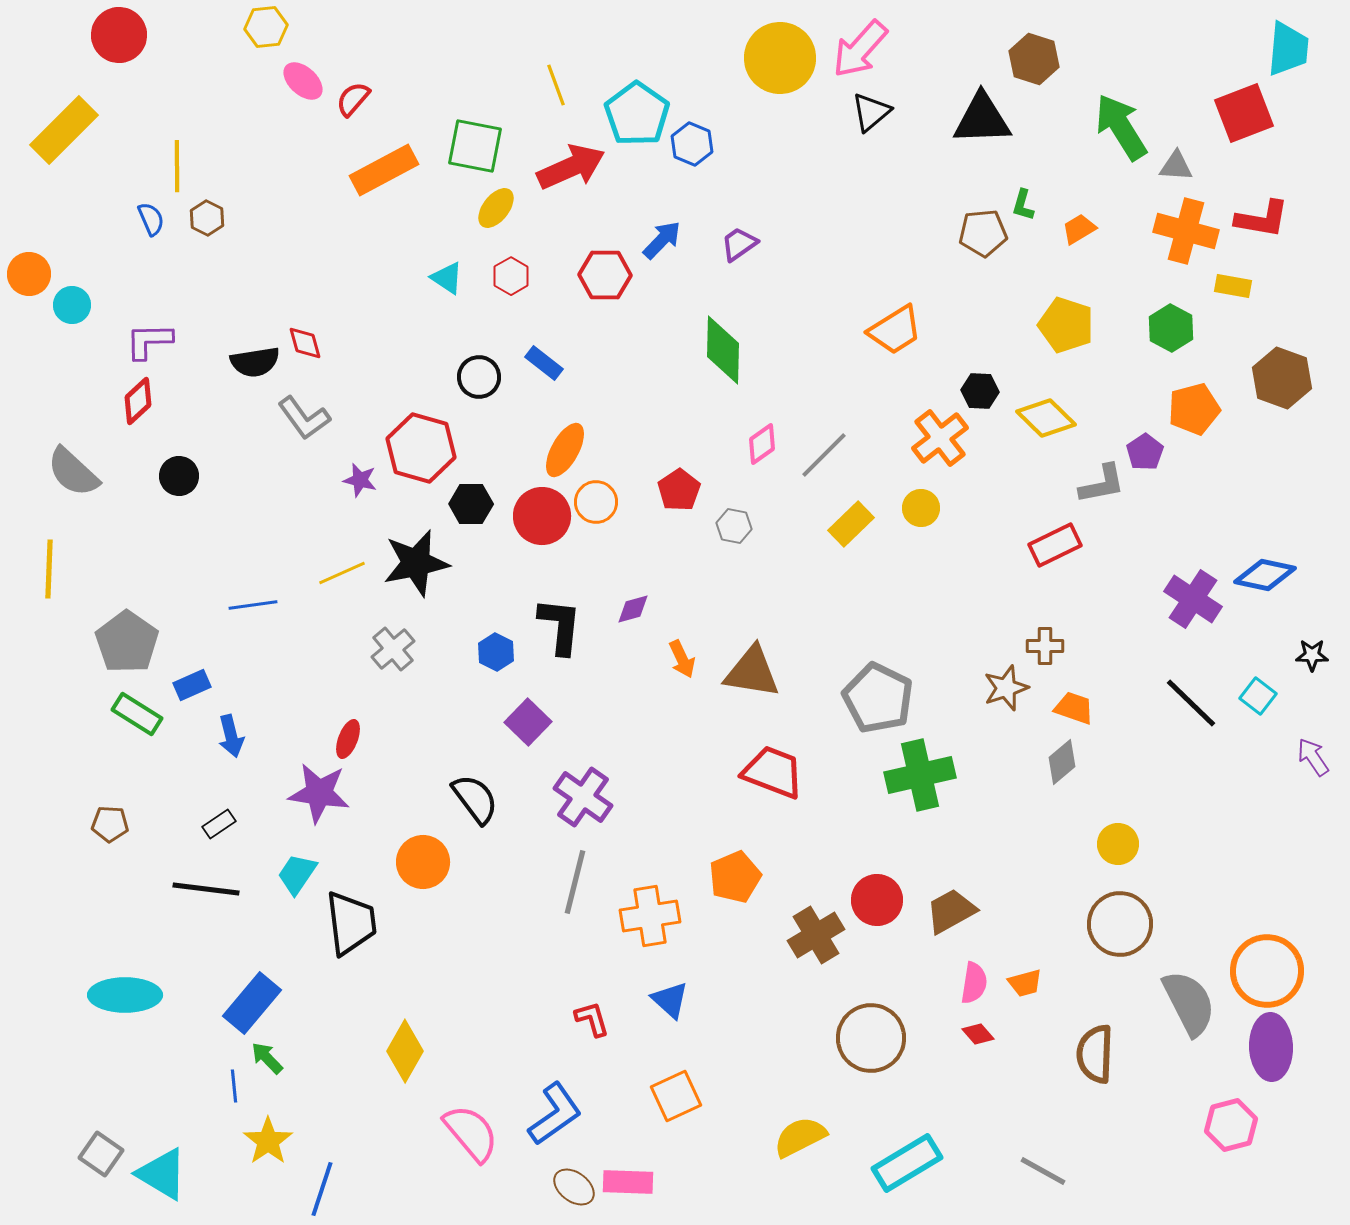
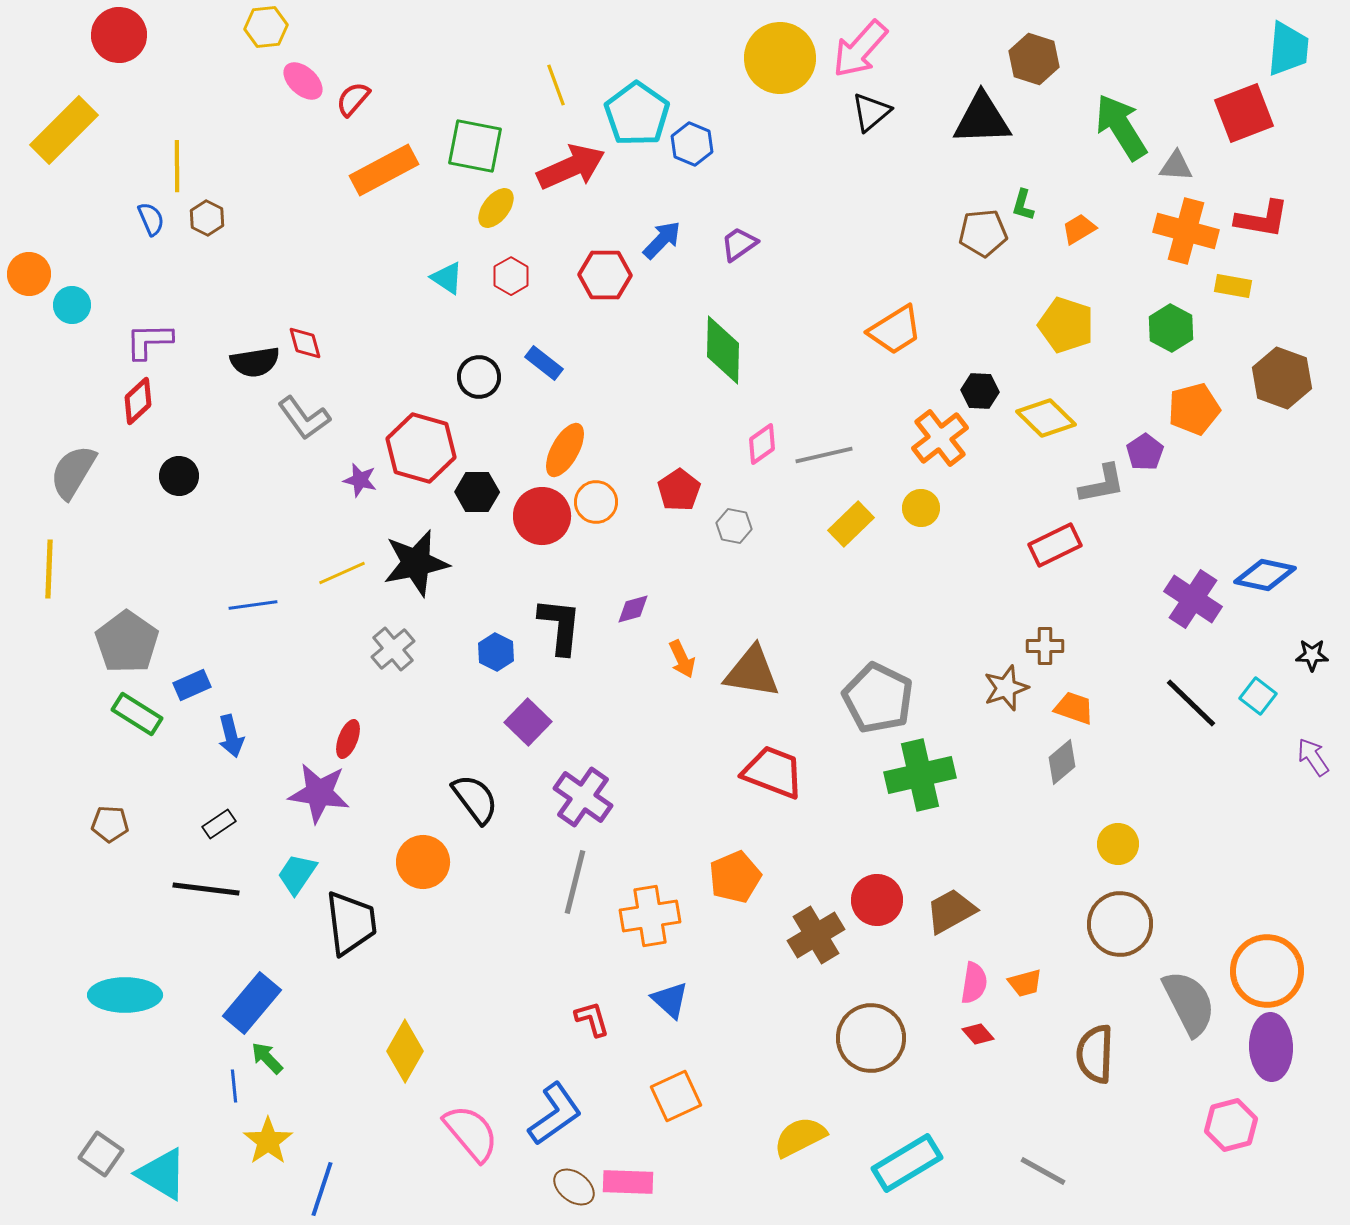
gray line at (824, 455): rotated 32 degrees clockwise
gray semicircle at (73, 472): rotated 78 degrees clockwise
black hexagon at (471, 504): moved 6 px right, 12 px up
